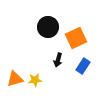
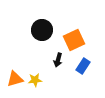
black circle: moved 6 px left, 3 px down
orange square: moved 2 px left, 2 px down
